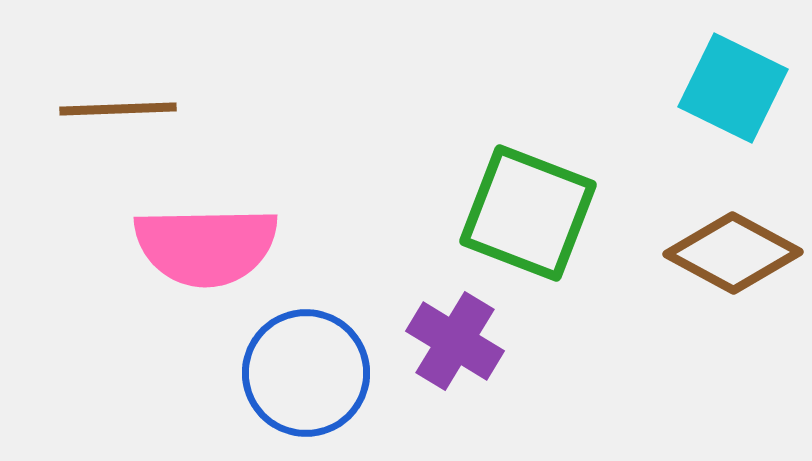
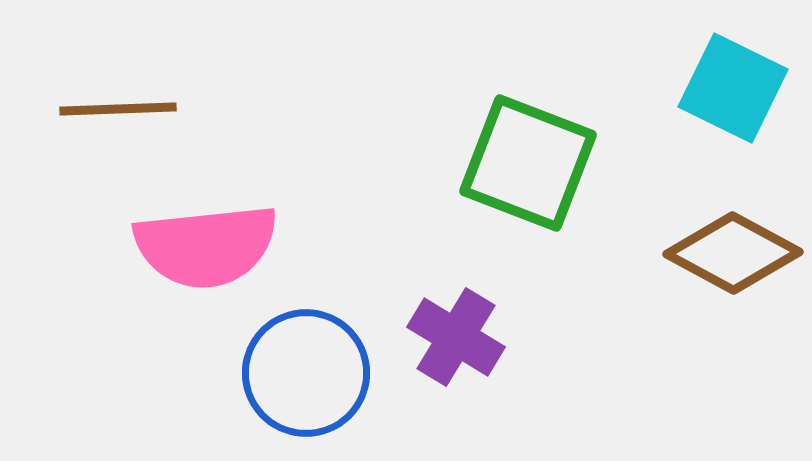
green square: moved 50 px up
pink semicircle: rotated 5 degrees counterclockwise
purple cross: moved 1 px right, 4 px up
